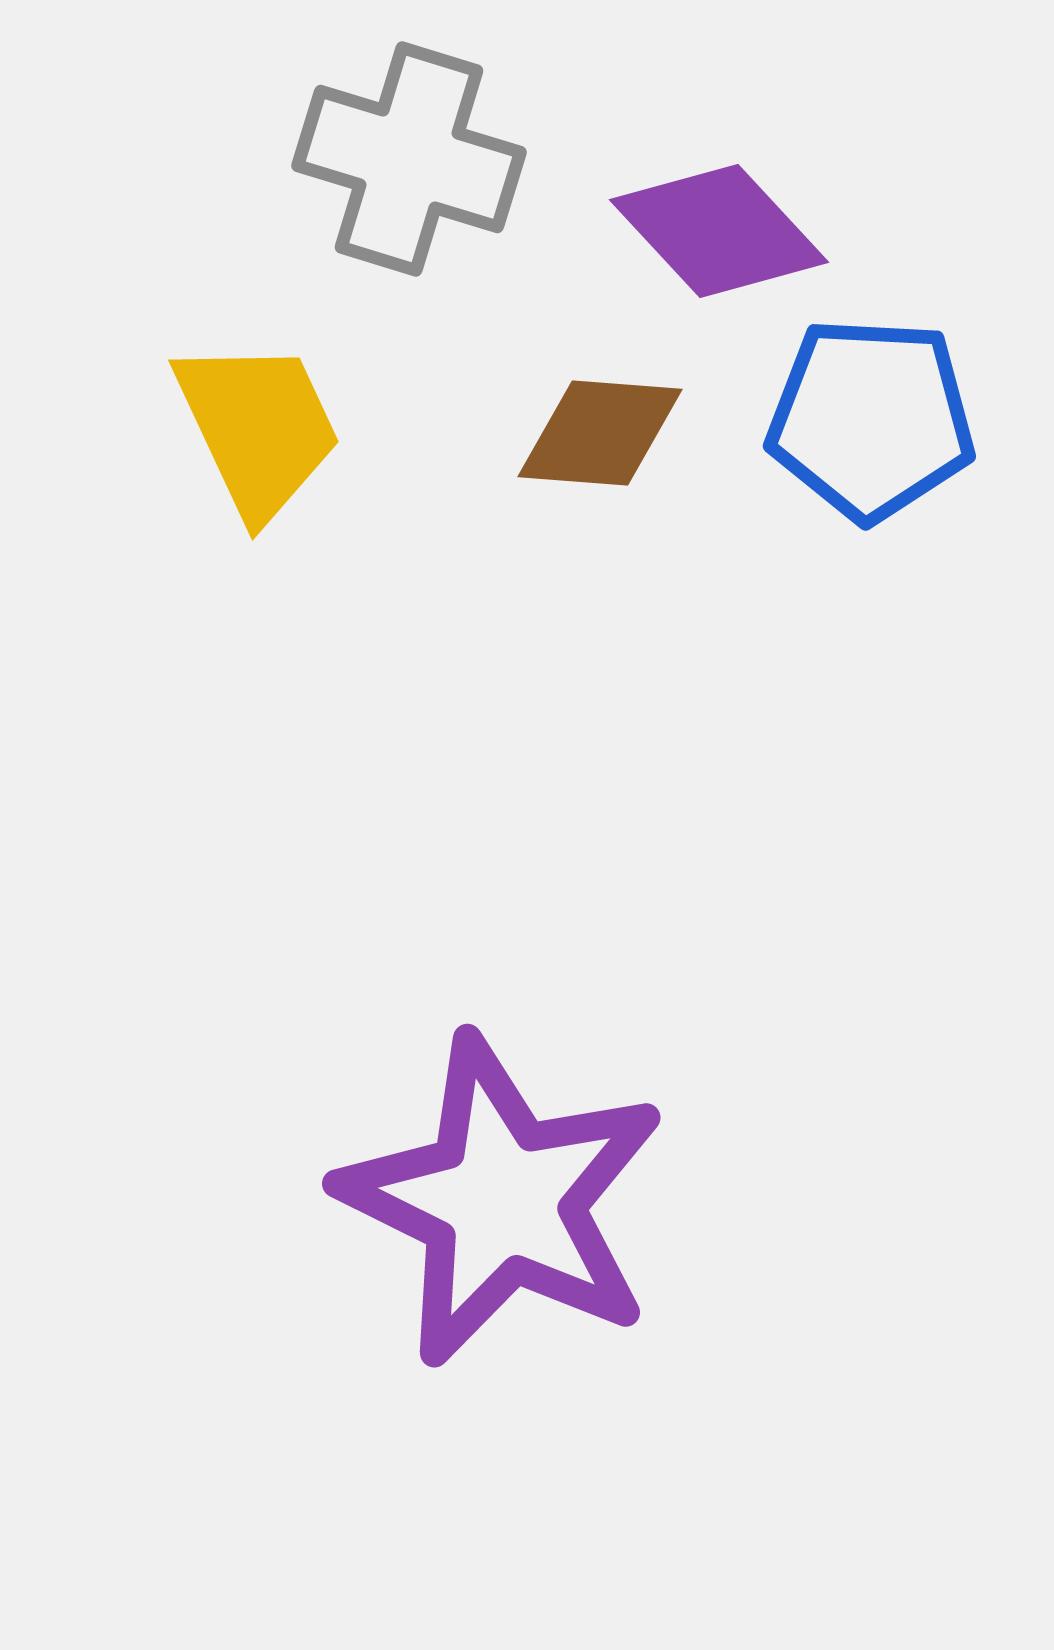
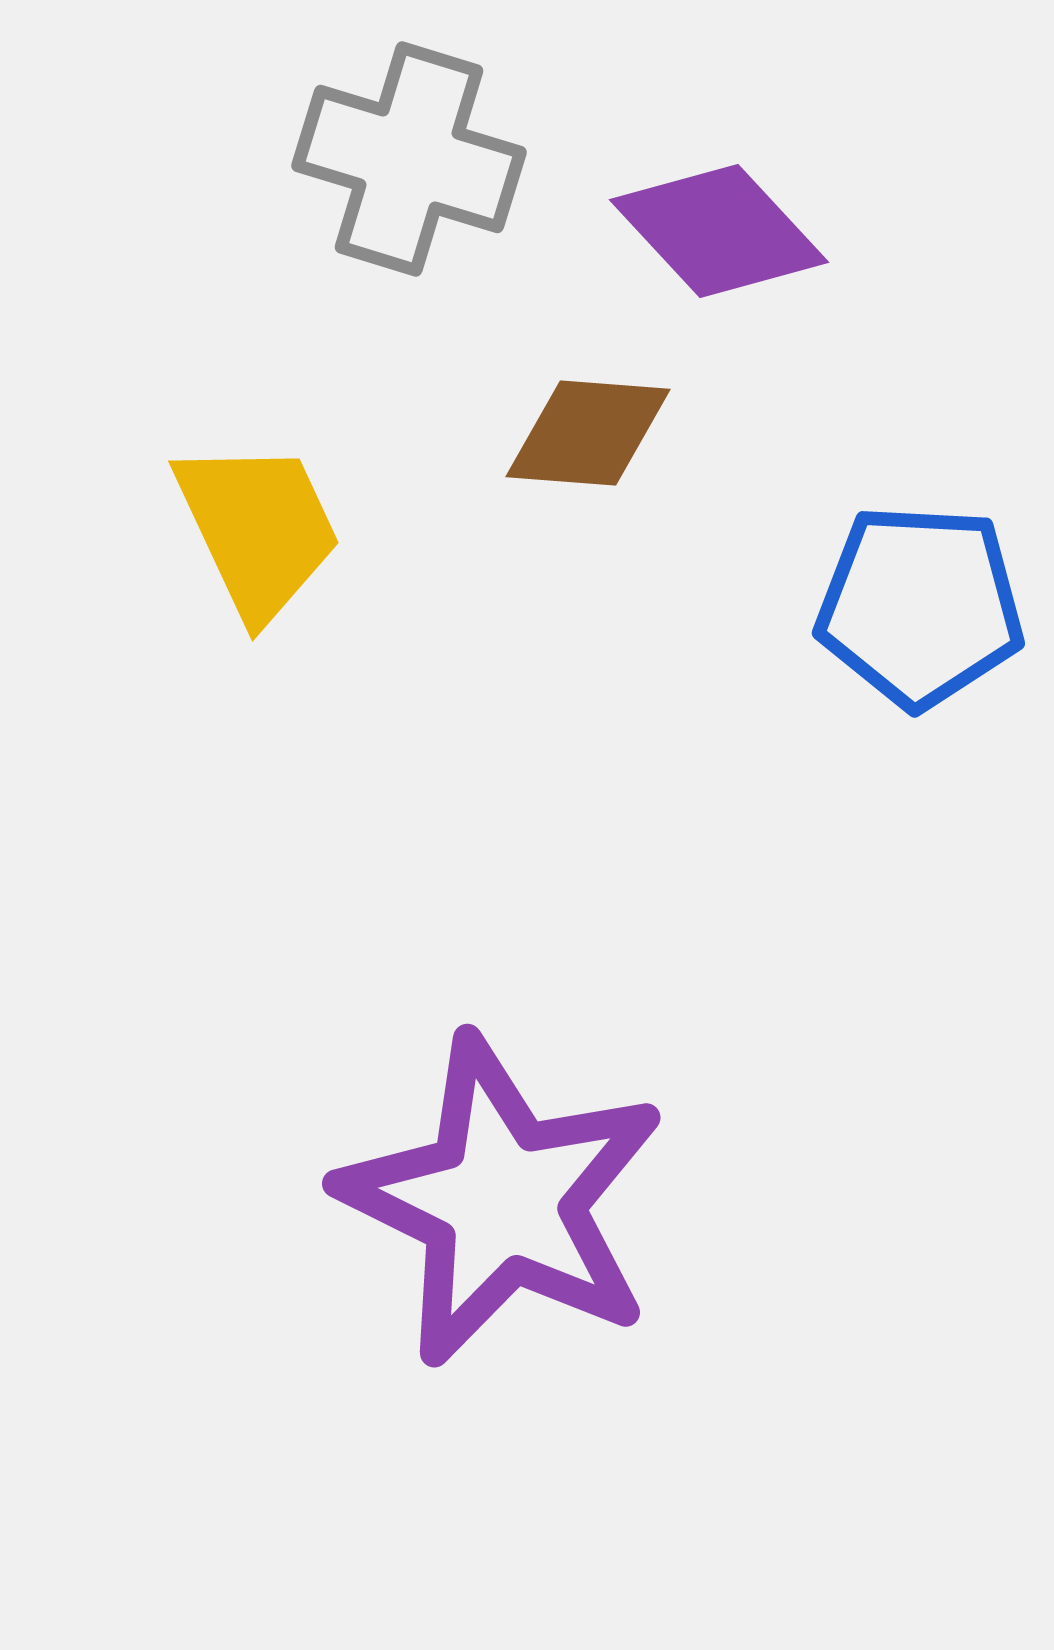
blue pentagon: moved 49 px right, 187 px down
yellow trapezoid: moved 101 px down
brown diamond: moved 12 px left
